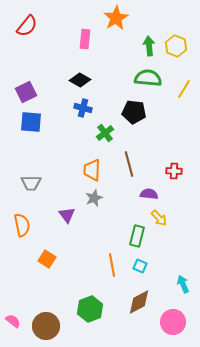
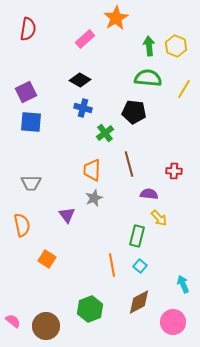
red semicircle: moved 1 px right, 3 px down; rotated 30 degrees counterclockwise
pink rectangle: rotated 42 degrees clockwise
cyan square: rotated 16 degrees clockwise
